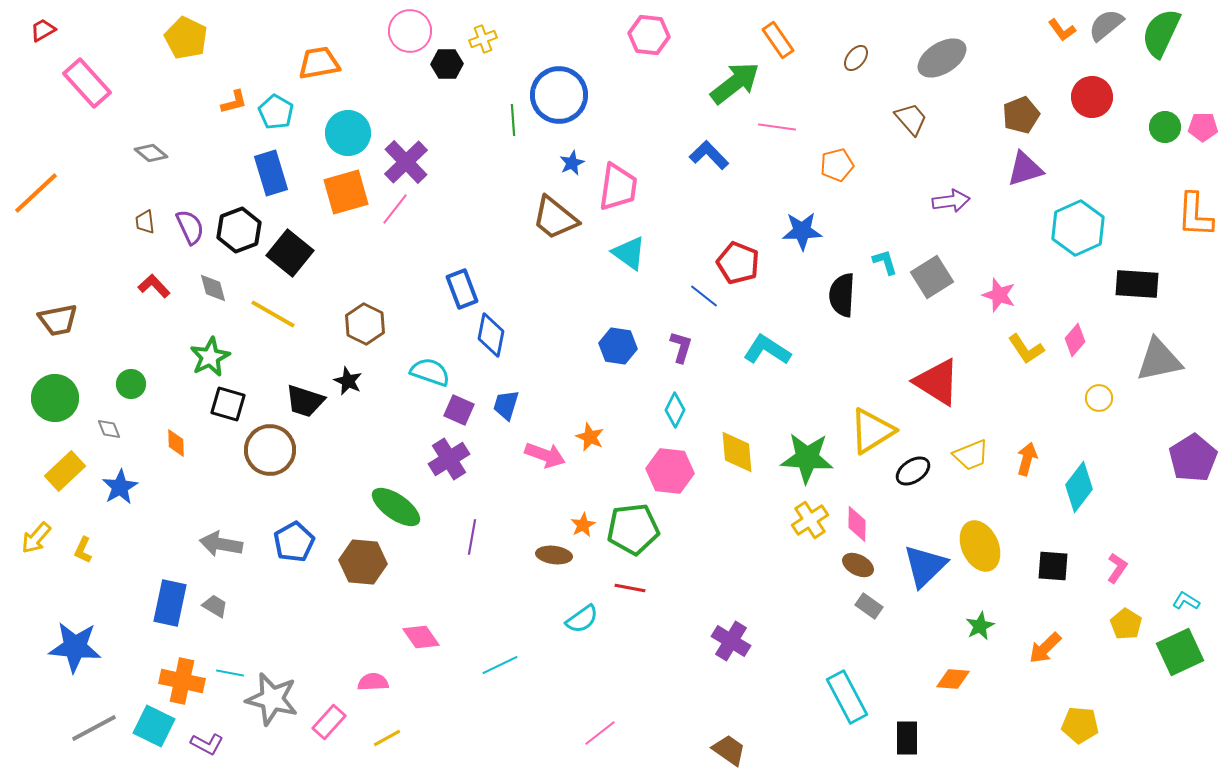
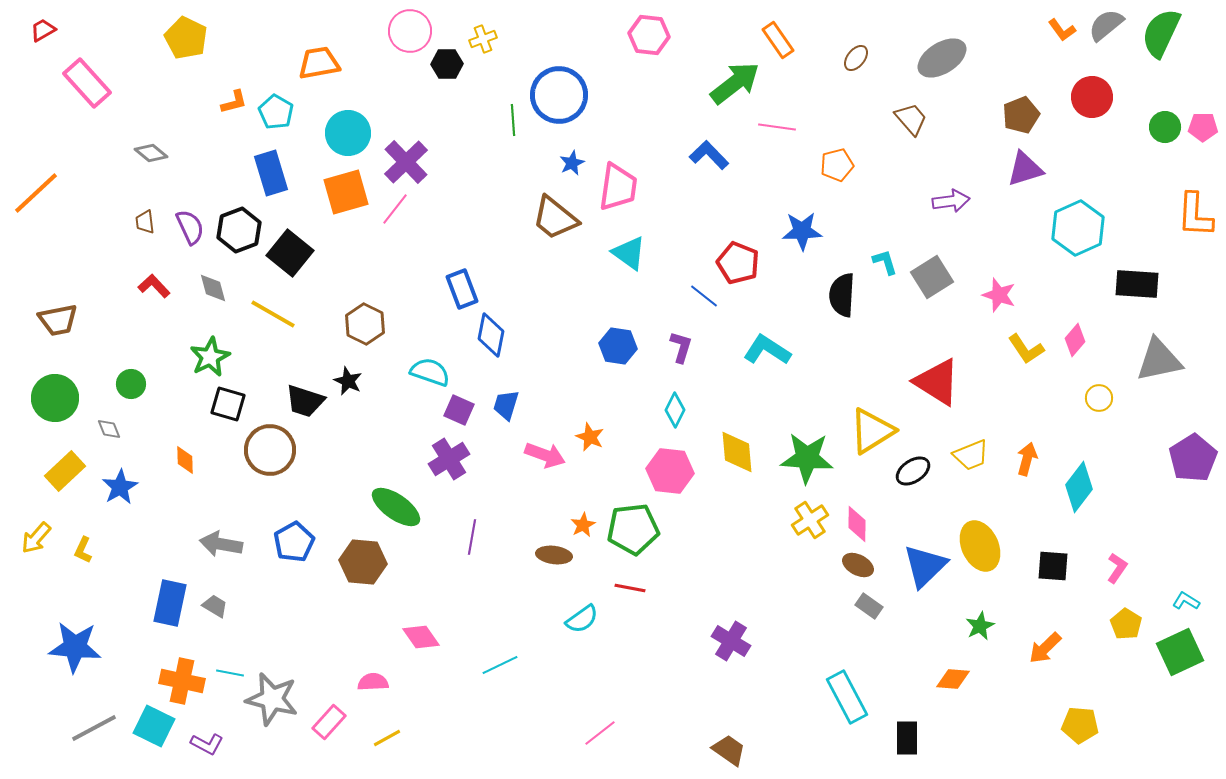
orange diamond at (176, 443): moved 9 px right, 17 px down
